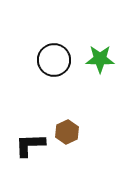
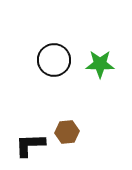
green star: moved 5 px down
brown hexagon: rotated 20 degrees clockwise
